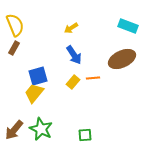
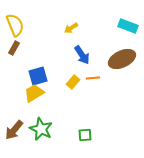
blue arrow: moved 8 px right
yellow trapezoid: rotated 20 degrees clockwise
